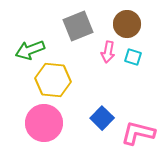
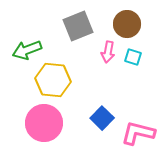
green arrow: moved 3 px left
